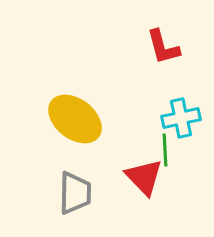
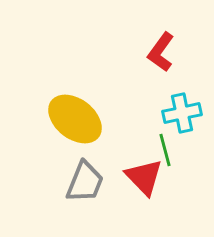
red L-shape: moved 2 px left, 5 px down; rotated 51 degrees clockwise
cyan cross: moved 1 px right, 5 px up
green line: rotated 12 degrees counterclockwise
gray trapezoid: moved 10 px right, 11 px up; rotated 21 degrees clockwise
